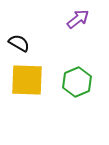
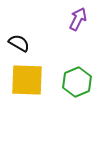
purple arrow: rotated 25 degrees counterclockwise
